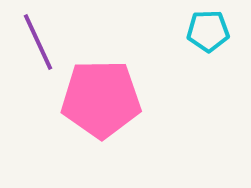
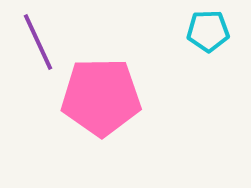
pink pentagon: moved 2 px up
